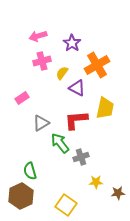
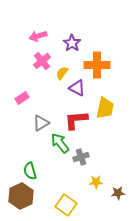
pink cross: rotated 24 degrees counterclockwise
orange cross: rotated 30 degrees clockwise
